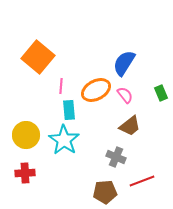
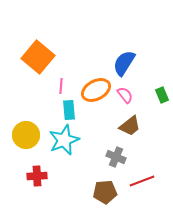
green rectangle: moved 1 px right, 2 px down
cyan star: rotated 16 degrees clockwise
red cross: moved 12 px right, 3 px down
